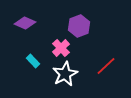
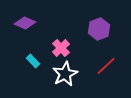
purple hexagon: moved 20 px right, 3 px down
